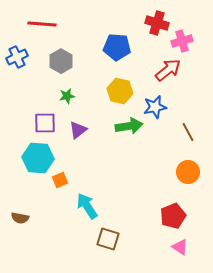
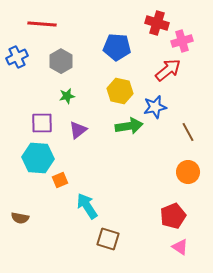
purple square: moved 3 px left
